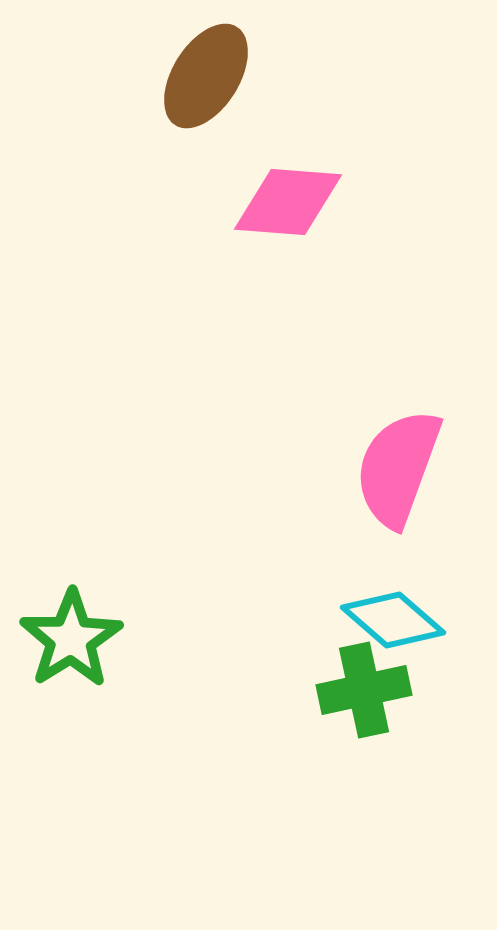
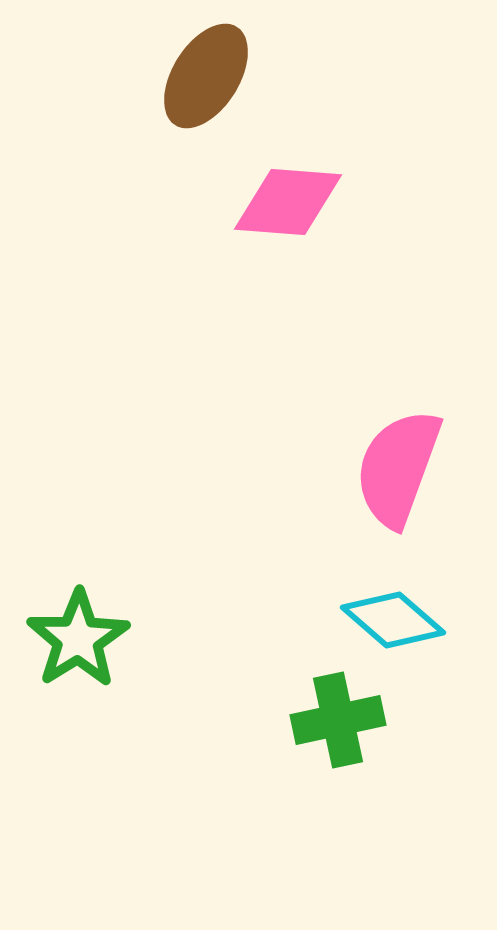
green star: moved 7 px right
green cross: moved 26 px left, 30 px down
